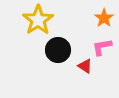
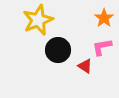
yellow star: rotated 12 degrees clockwise
